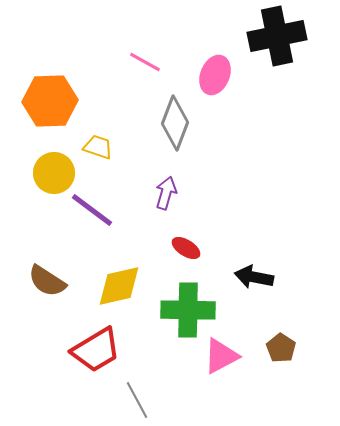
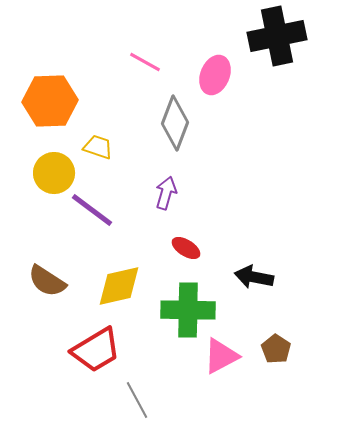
brown pentagon: moved 5 px left, 1 px down
